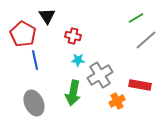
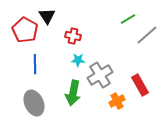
green line: moved 8 px left, 1 px down
red pentagon: moved 2 px right, 4 px up
gray line: moved 1 px right, 5 px up
blue line: moved 4 px down; rotated 12 degrees clockwise
red rectangle: rotated 50 degrees clockwise
